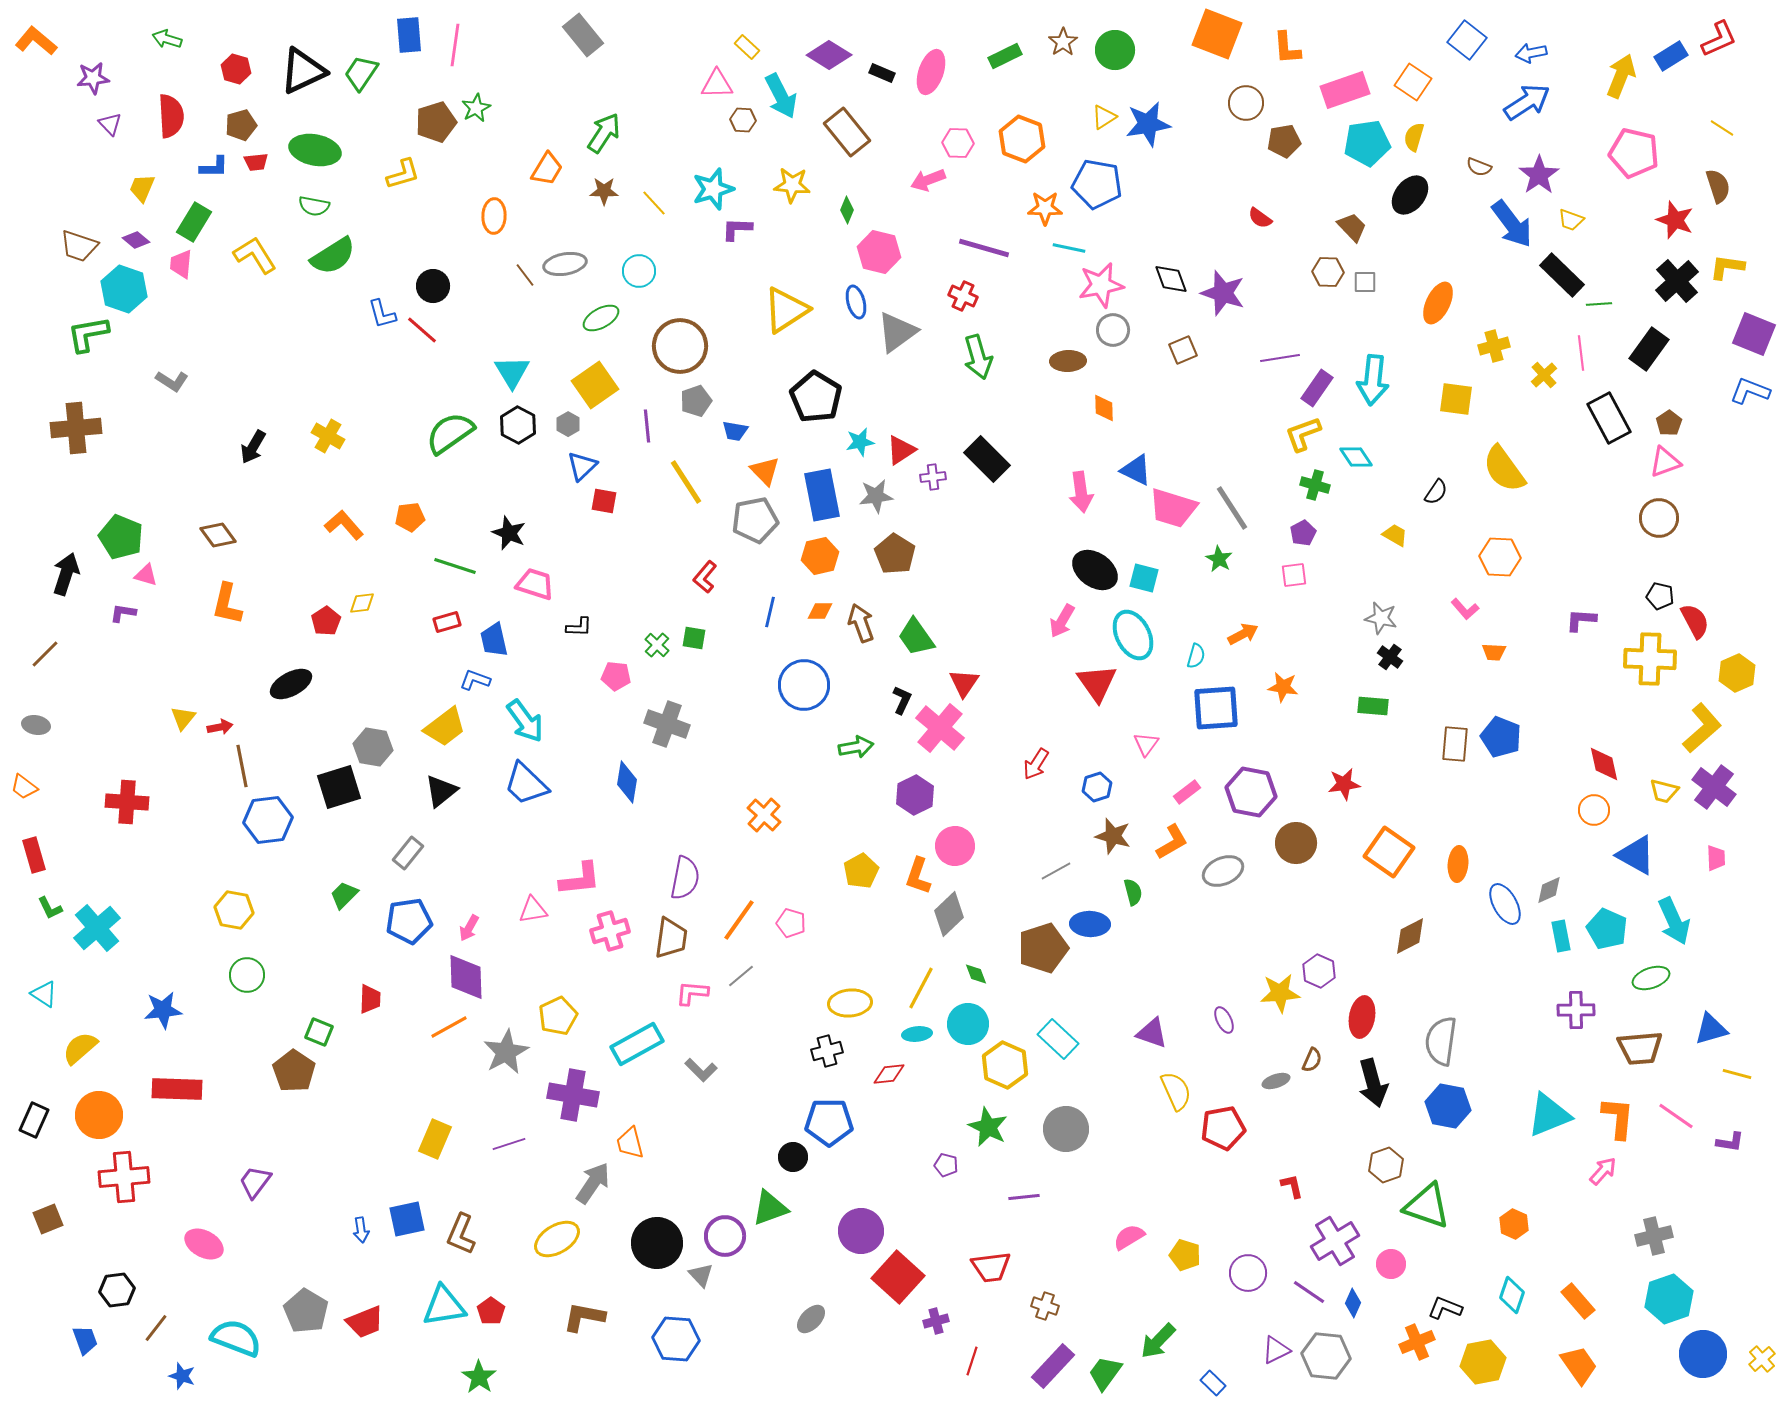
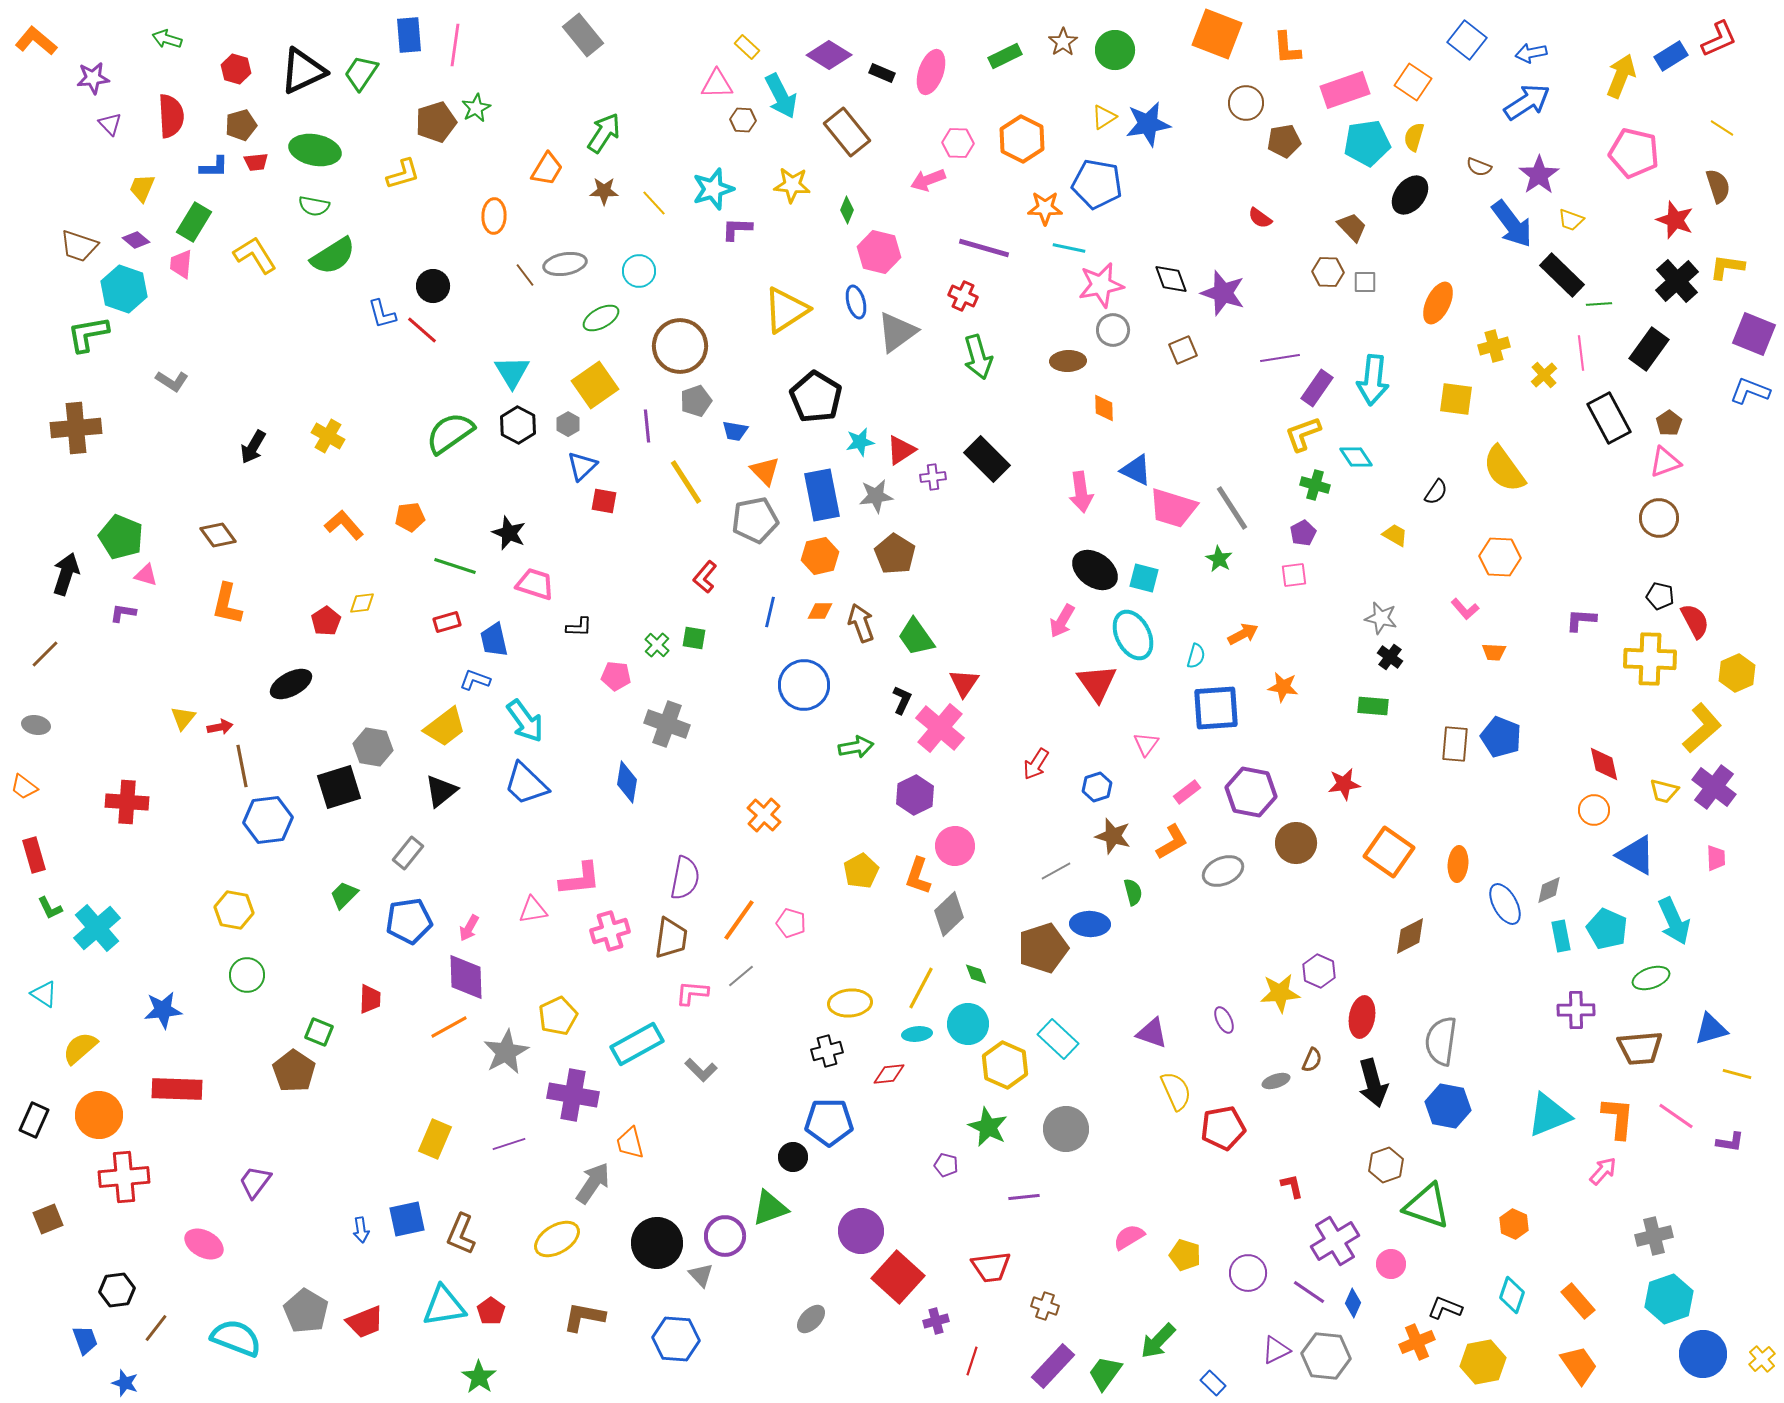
orange hexagon at (1022, 139): rotated 6 degrees clockwise
blue star at (182, 1376): moved 57 px left, 7 px down
